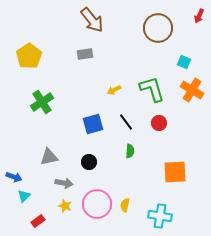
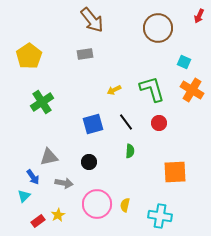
blue arrow: moved 19 px right; rotated 35 degrees clockwise
yellow star: moved 7 px left, 9 px down; rotated 24 degrees clockwise
